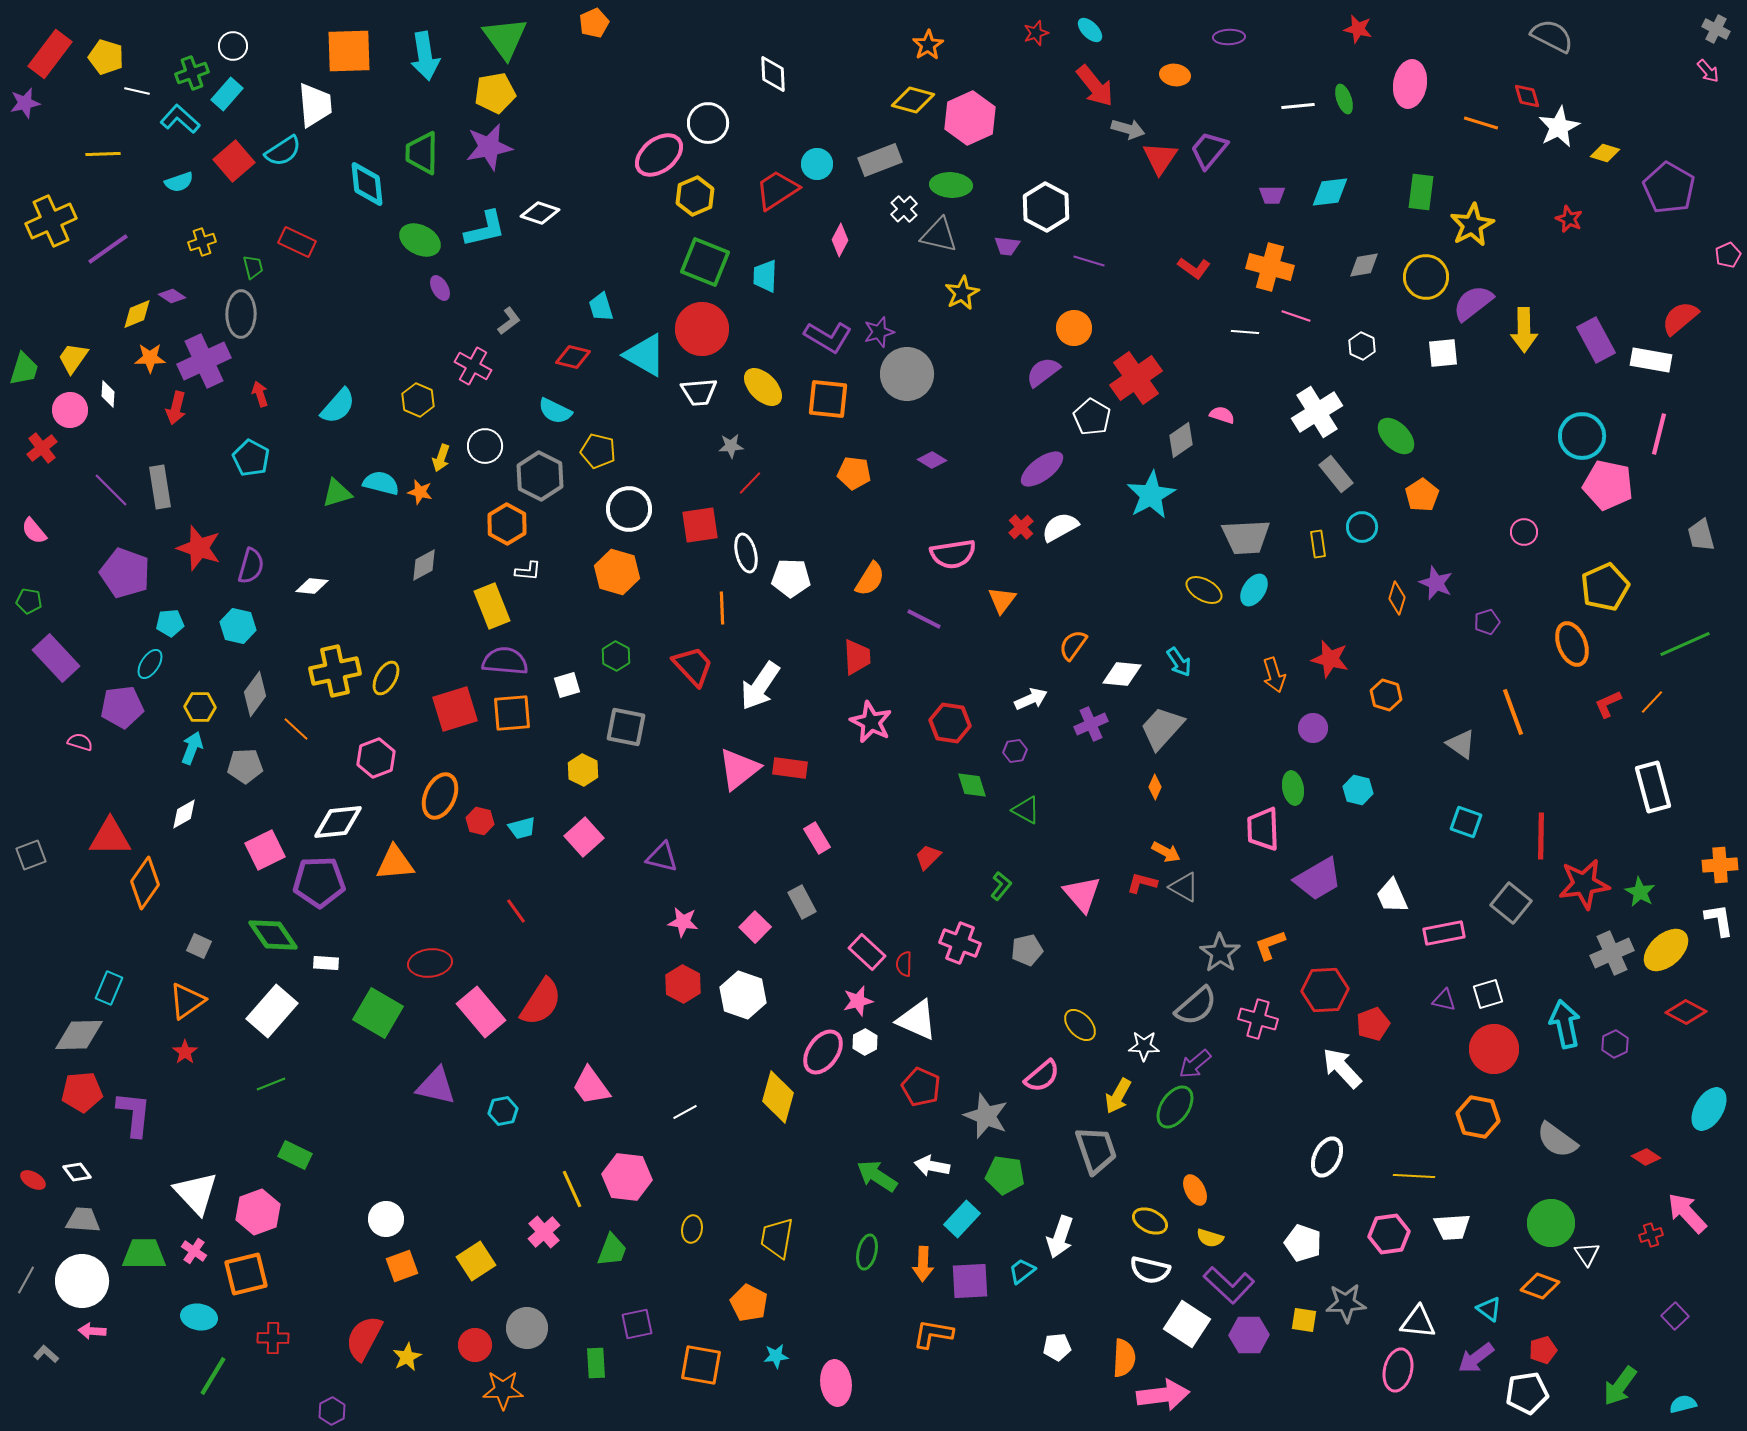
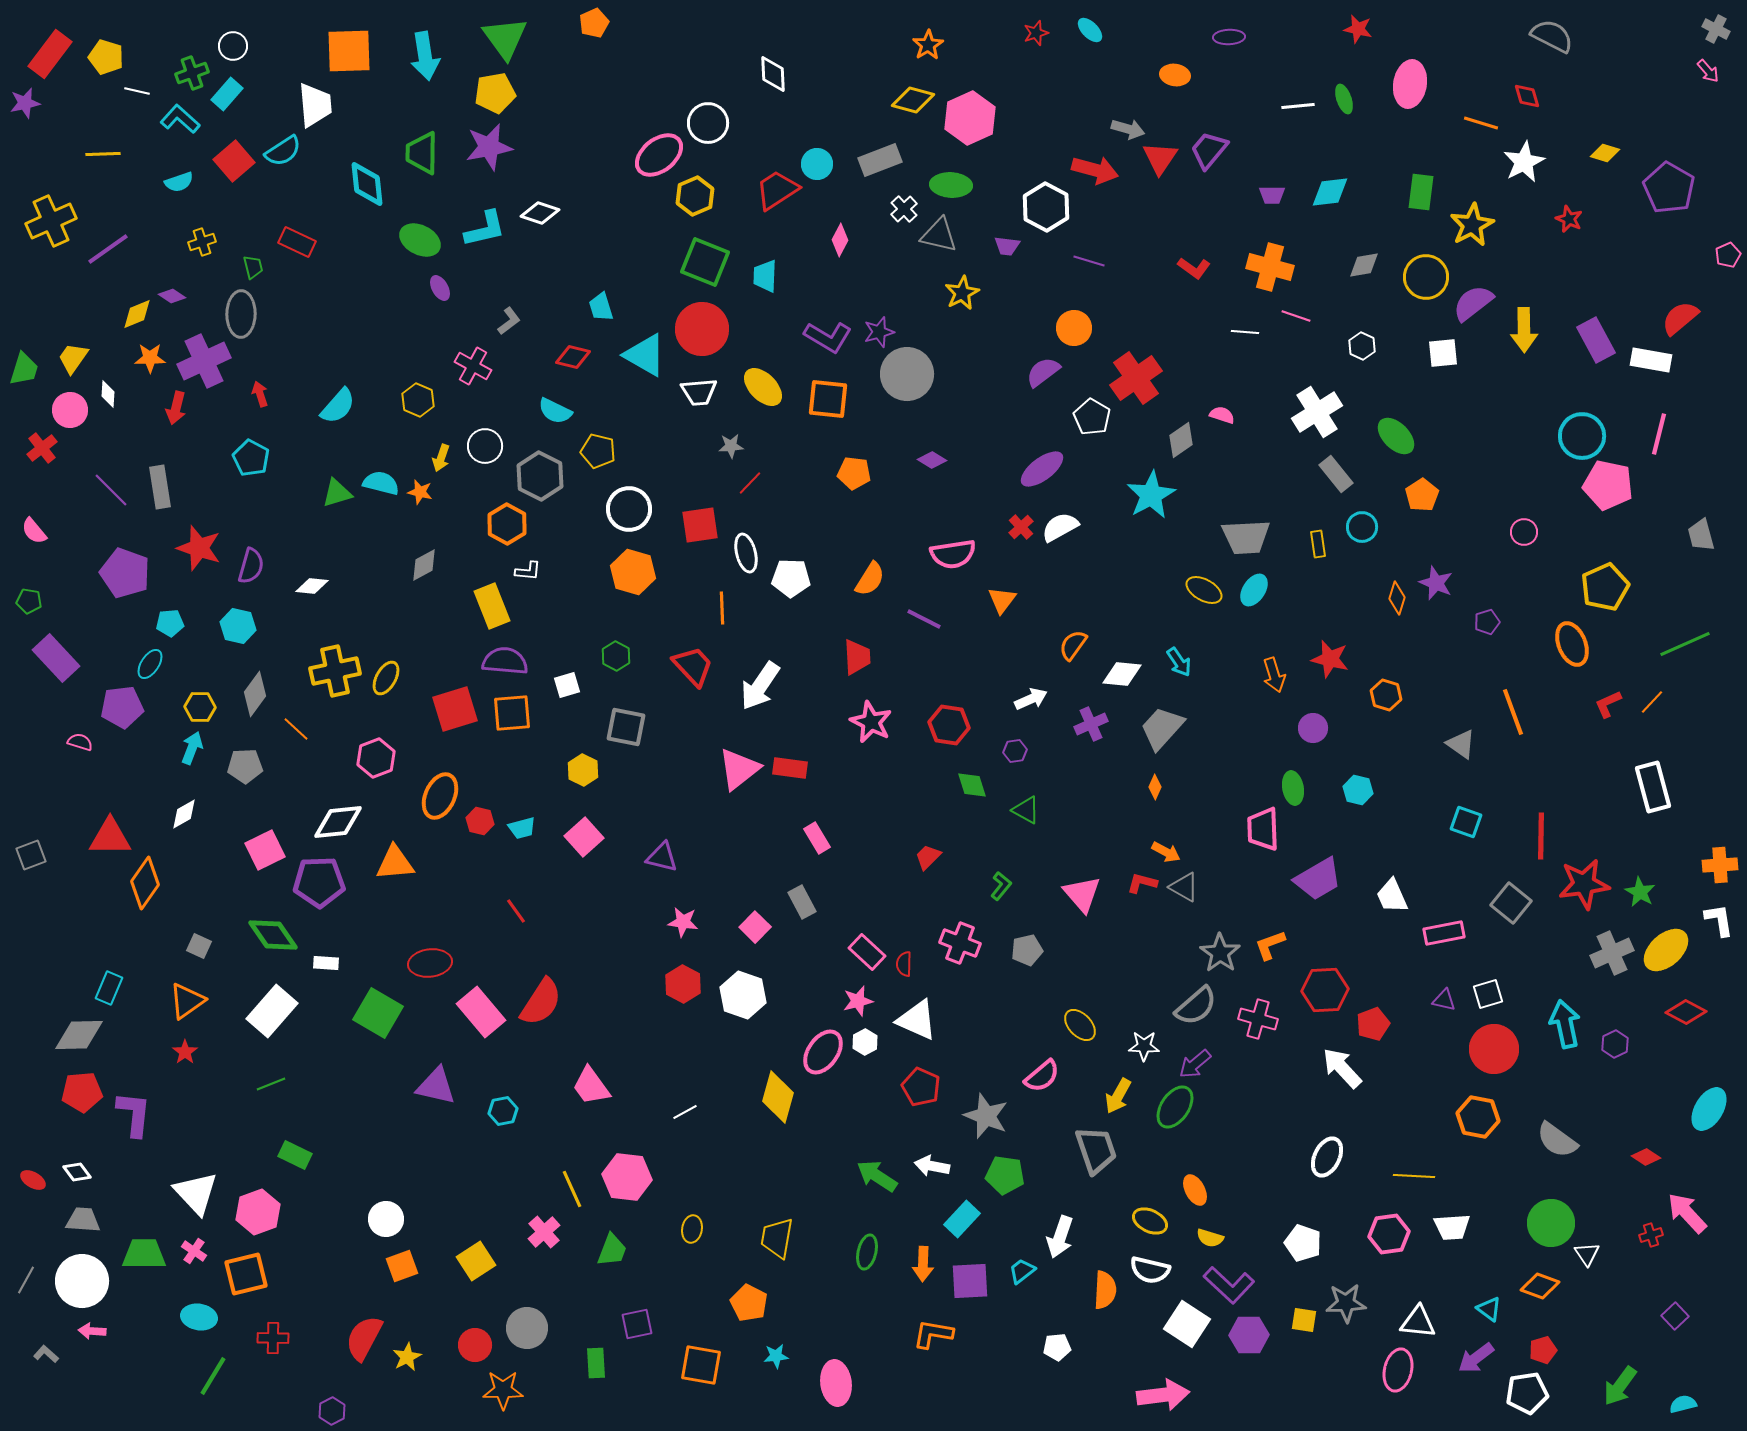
red arrow at (1095, 86): moved 84 px down; rotated 36 degrees counterclockwise
white star at (1559, 127): moved 35 px left, 35 px down
orange hexagon at (617, 572): moved 16 px right
red hexagon at (950, 723): moved 1 px left, 2 px down
orange semicircle at (1124, 1358): moved 19 px left, 68 px up
